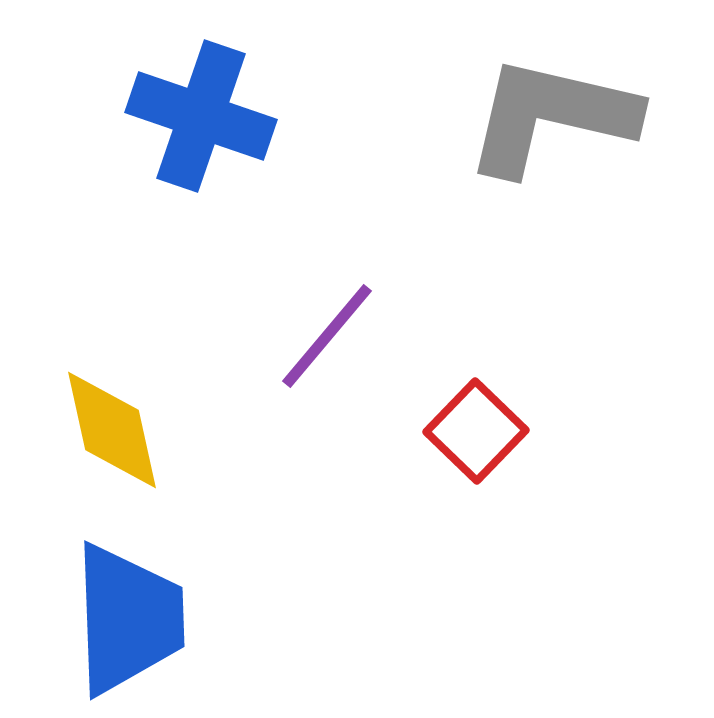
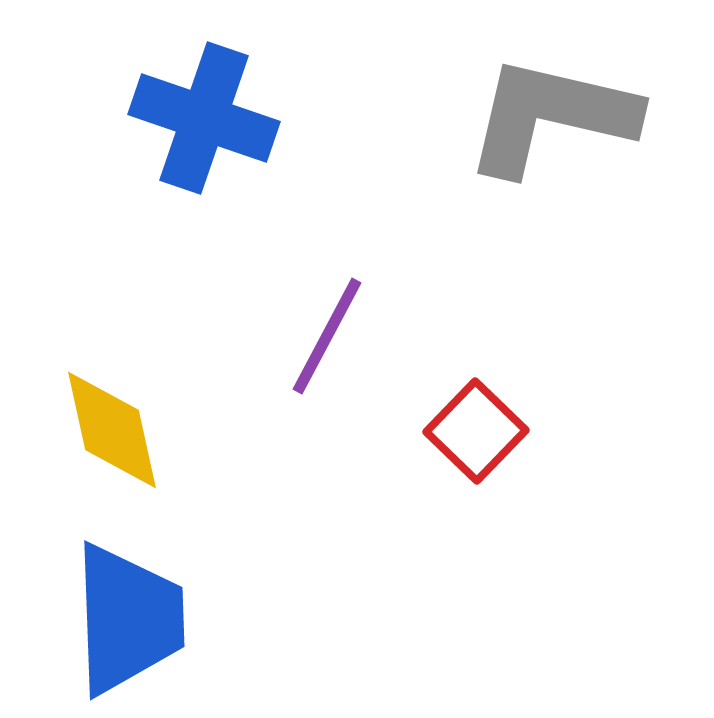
blue cross: moved 3 px right, 2 px down
purple line: rotated 12 degrees counterclockwise
